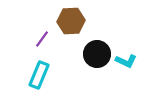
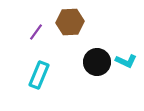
brown hexagon: moved 1 px left, 1 px down
purple line: moved 6 px left, 7 px up
black circle: moved 8 px down
